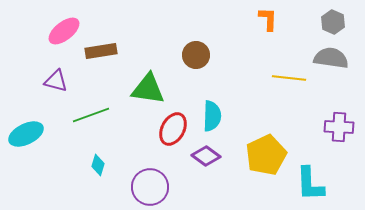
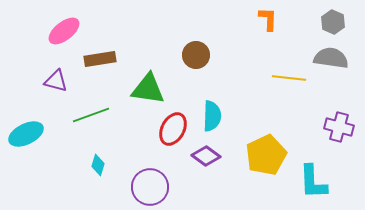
brown rectangle: moved 1 px left, 8 px down
purple cross: rotated 12 degrees clockwise
cyan L-shape: moved 3 px right, 2 px up
